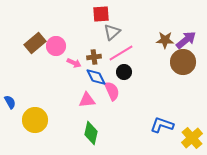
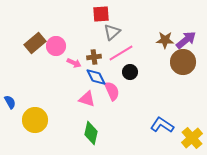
black circle: moved 6 px right
pink triangle: moved 1 px up; rotated 24 degrees clockwise
blue L-shape: rotated 15 degrees clockwise
